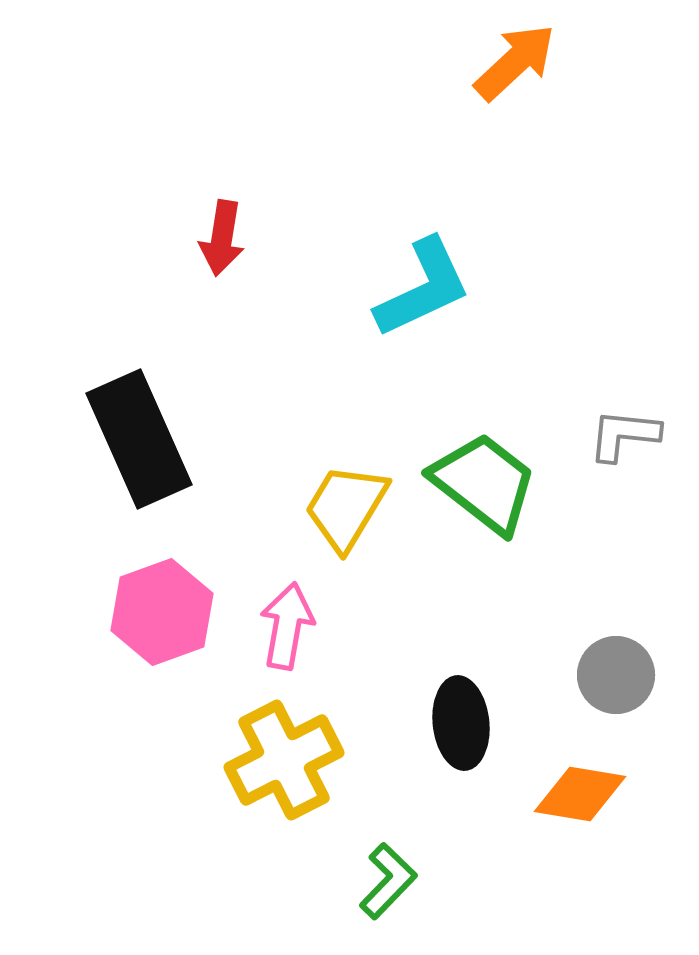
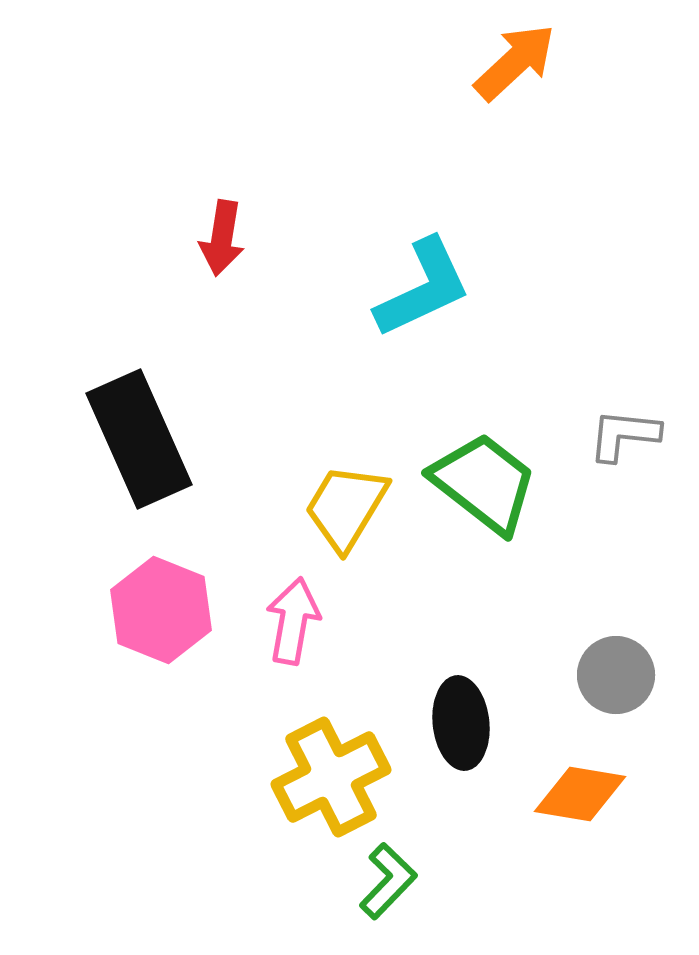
pink hexagon: moved 1 px left, 2 px up; rotated 18 degrees counterclockwise
pink arrow: moved 6 px right, 5 px up
yellow cross: moved 47 px right, 17 px down
